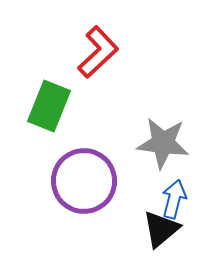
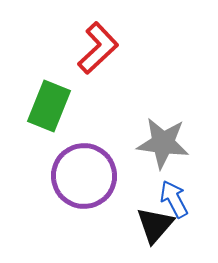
red L-shape: moved 4 px up
purple circle: moved 5 px up
blue arrow: rotated 42 degrees counterclockwise
black triangle: moved 6 px left, 4 px up; rotated 9 degrees counterclockwise
